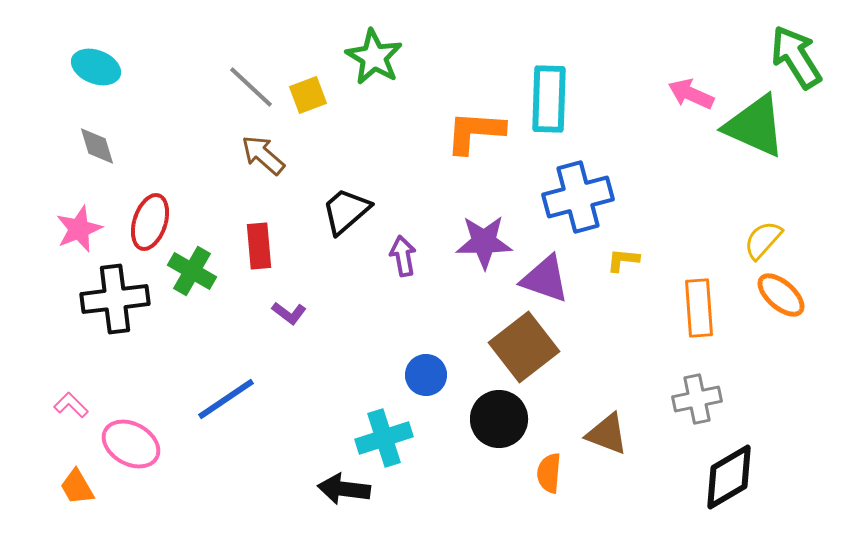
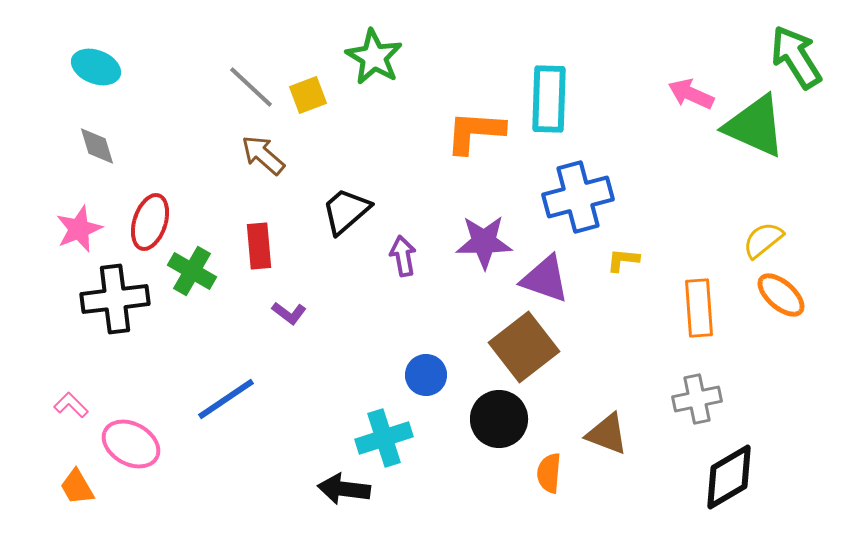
yellow semicircle: rotated 9 degrees clockwise
